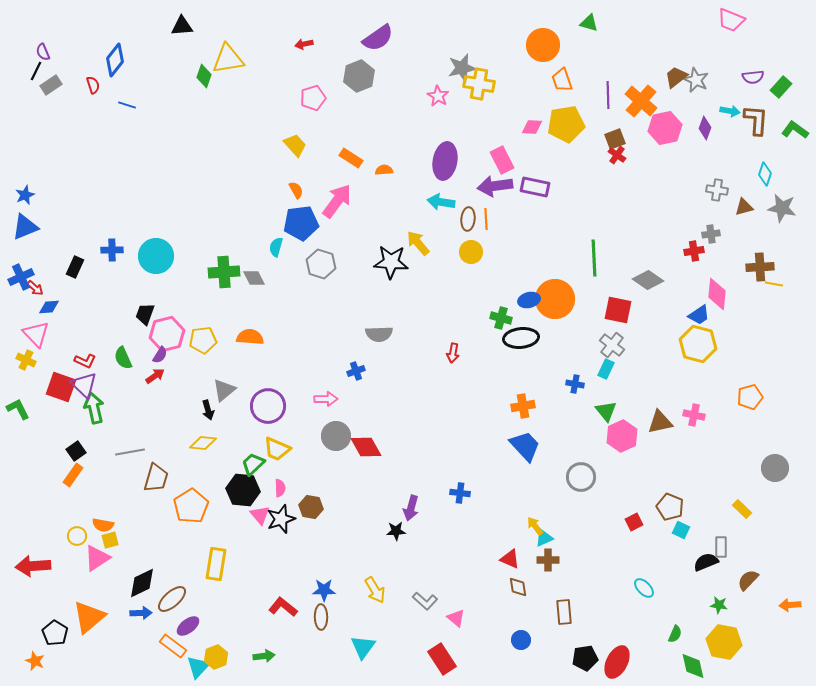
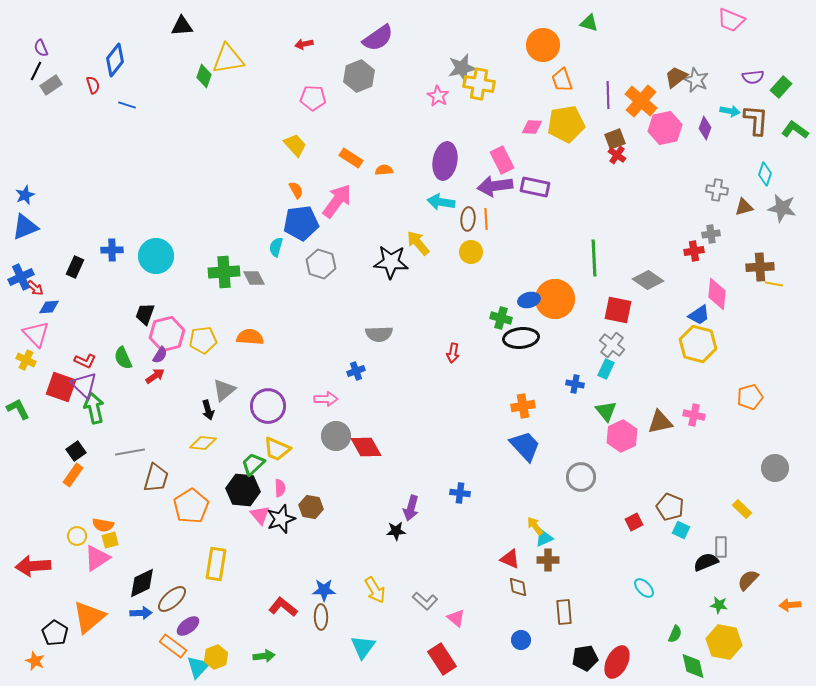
purple semicircle at (43, 52): moved 2 px left, 4 px up
pink pentagon at (313, 98): rotated 20 degrees clockwise
